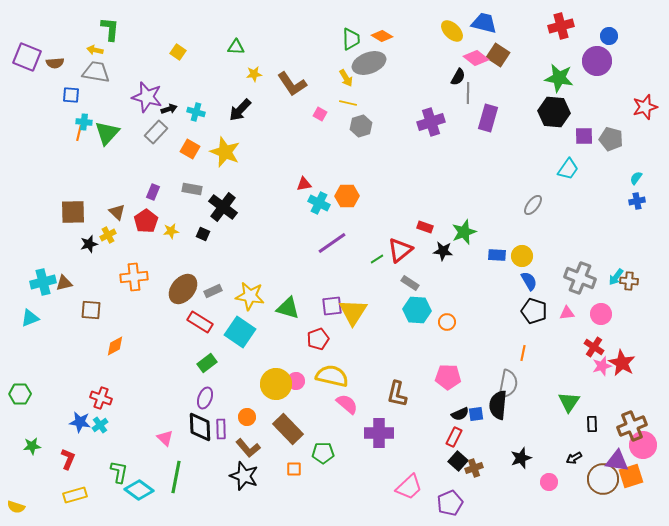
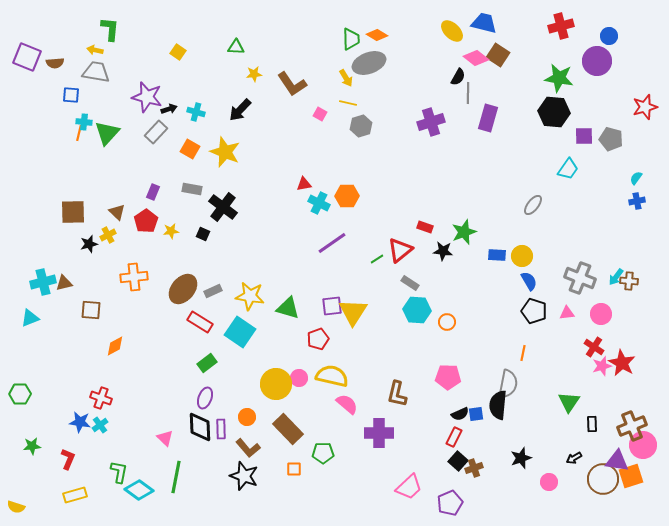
orange diamond at (382, 36): moved 5 px left, 1 px up
pink circle at (296, 381): moved 3 px right, 3 px up
